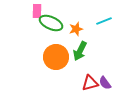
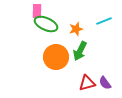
green ellipse: moved 5 px left, 1 px down
red triangle: moved 3 px left
